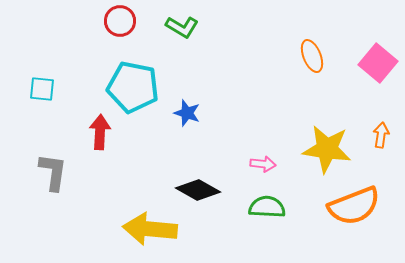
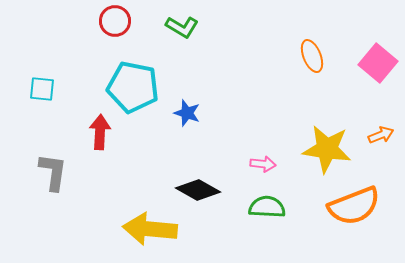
red circle: moved 5 px left
orange arrow: rotated 60 degrees clockwise
